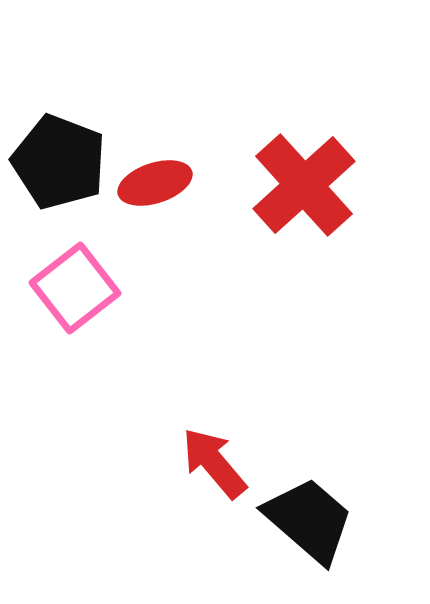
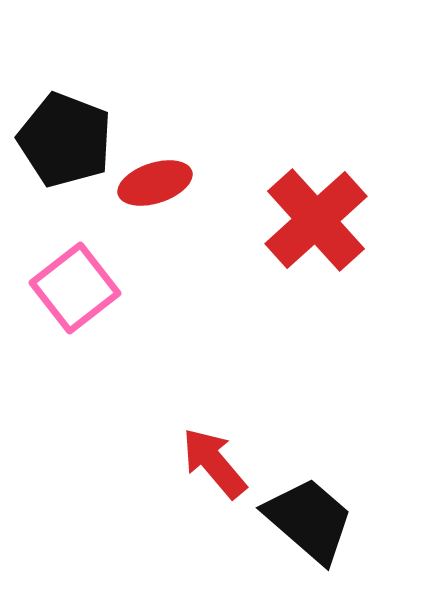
black pentagon: moved 6 px right, 22 px up
red cross: moved 12 px right, 35 px down
